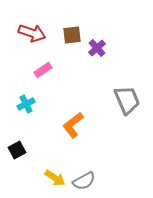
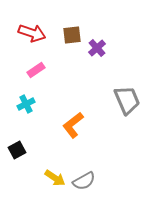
pink rectangle: moved 7 px left
